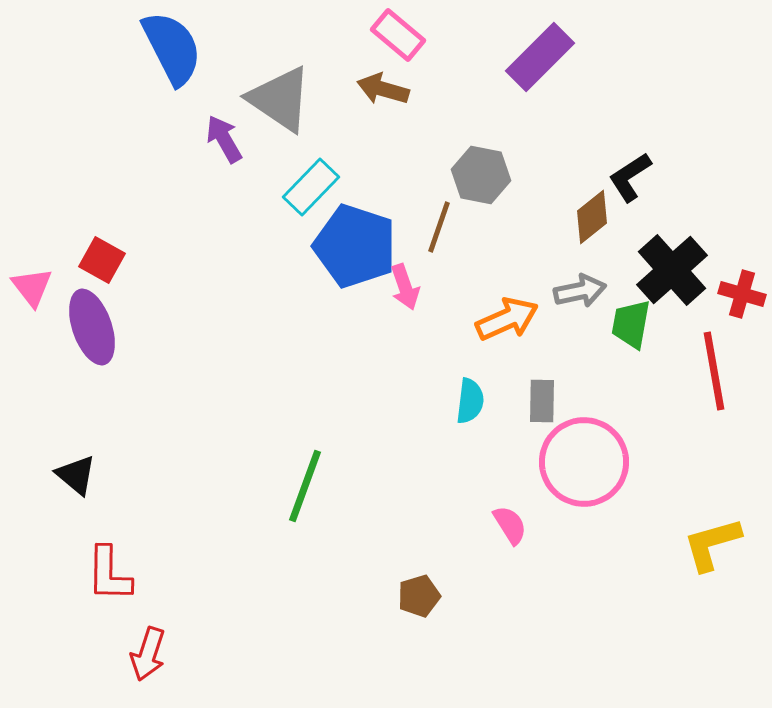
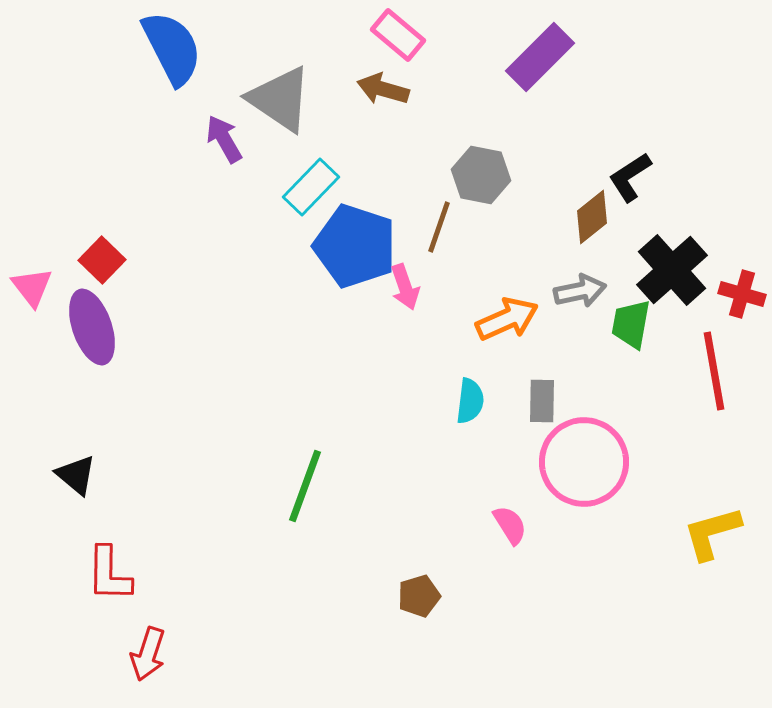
red square: rotated 15 degrees clockwise
yellow L-shape: moved 11 px up
